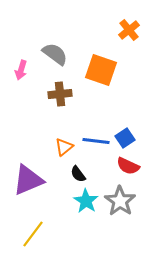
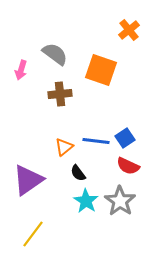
black semicircle: moved 1 px up
purple triangle: rotated 12 degrees counterclockwise
